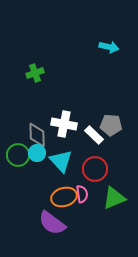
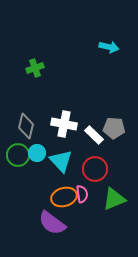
green cross: moved 5 px up
gray pentagon: moved 3 px right, 3 px down
gray diamond: moved 11 px left, 9 px up; rotated 15 degrees clockwise
green triangle: moved 1 px down
